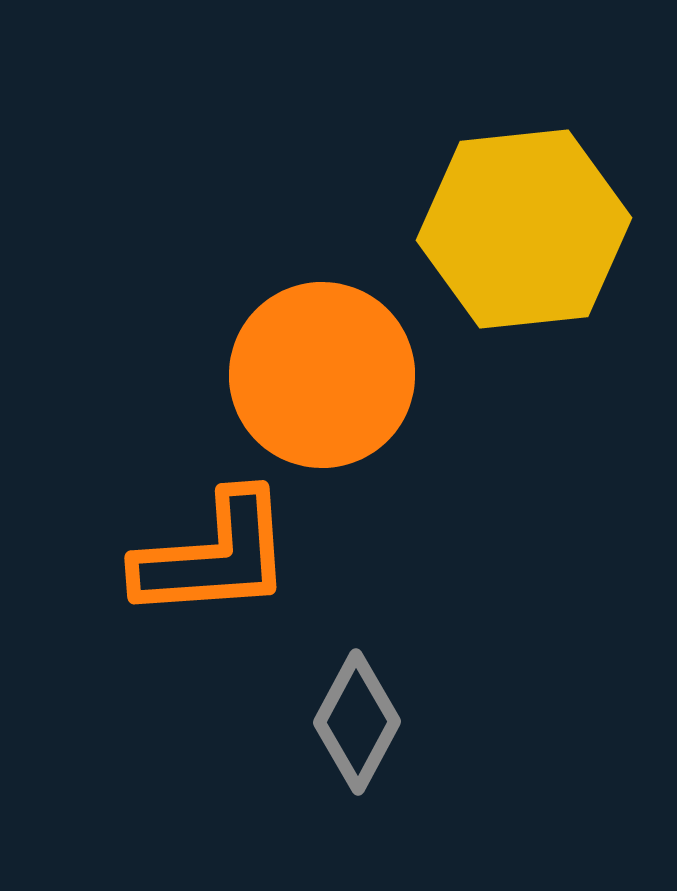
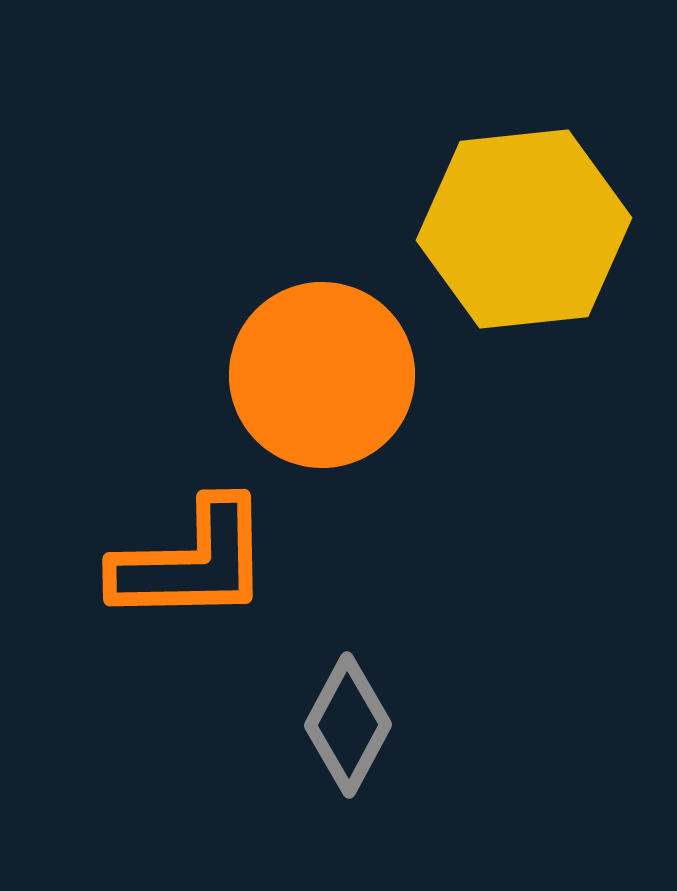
orange L-shape: moved 22 px left, 6 px down; rotated 3 degrees clockwise
gray diamond: moved 9 px left, 3 px down
